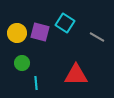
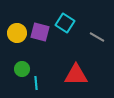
green circle: moved 6 px down
